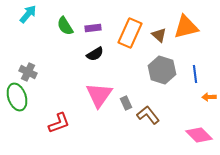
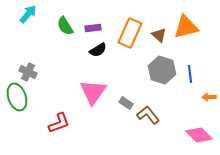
black semicircle: moved 3 px right, 4 px up
blue line: moved 5 px left
pink triangle: moved 6 px left, 3 px up
gray rectangle: rotated 32 degrees counterclockwise
